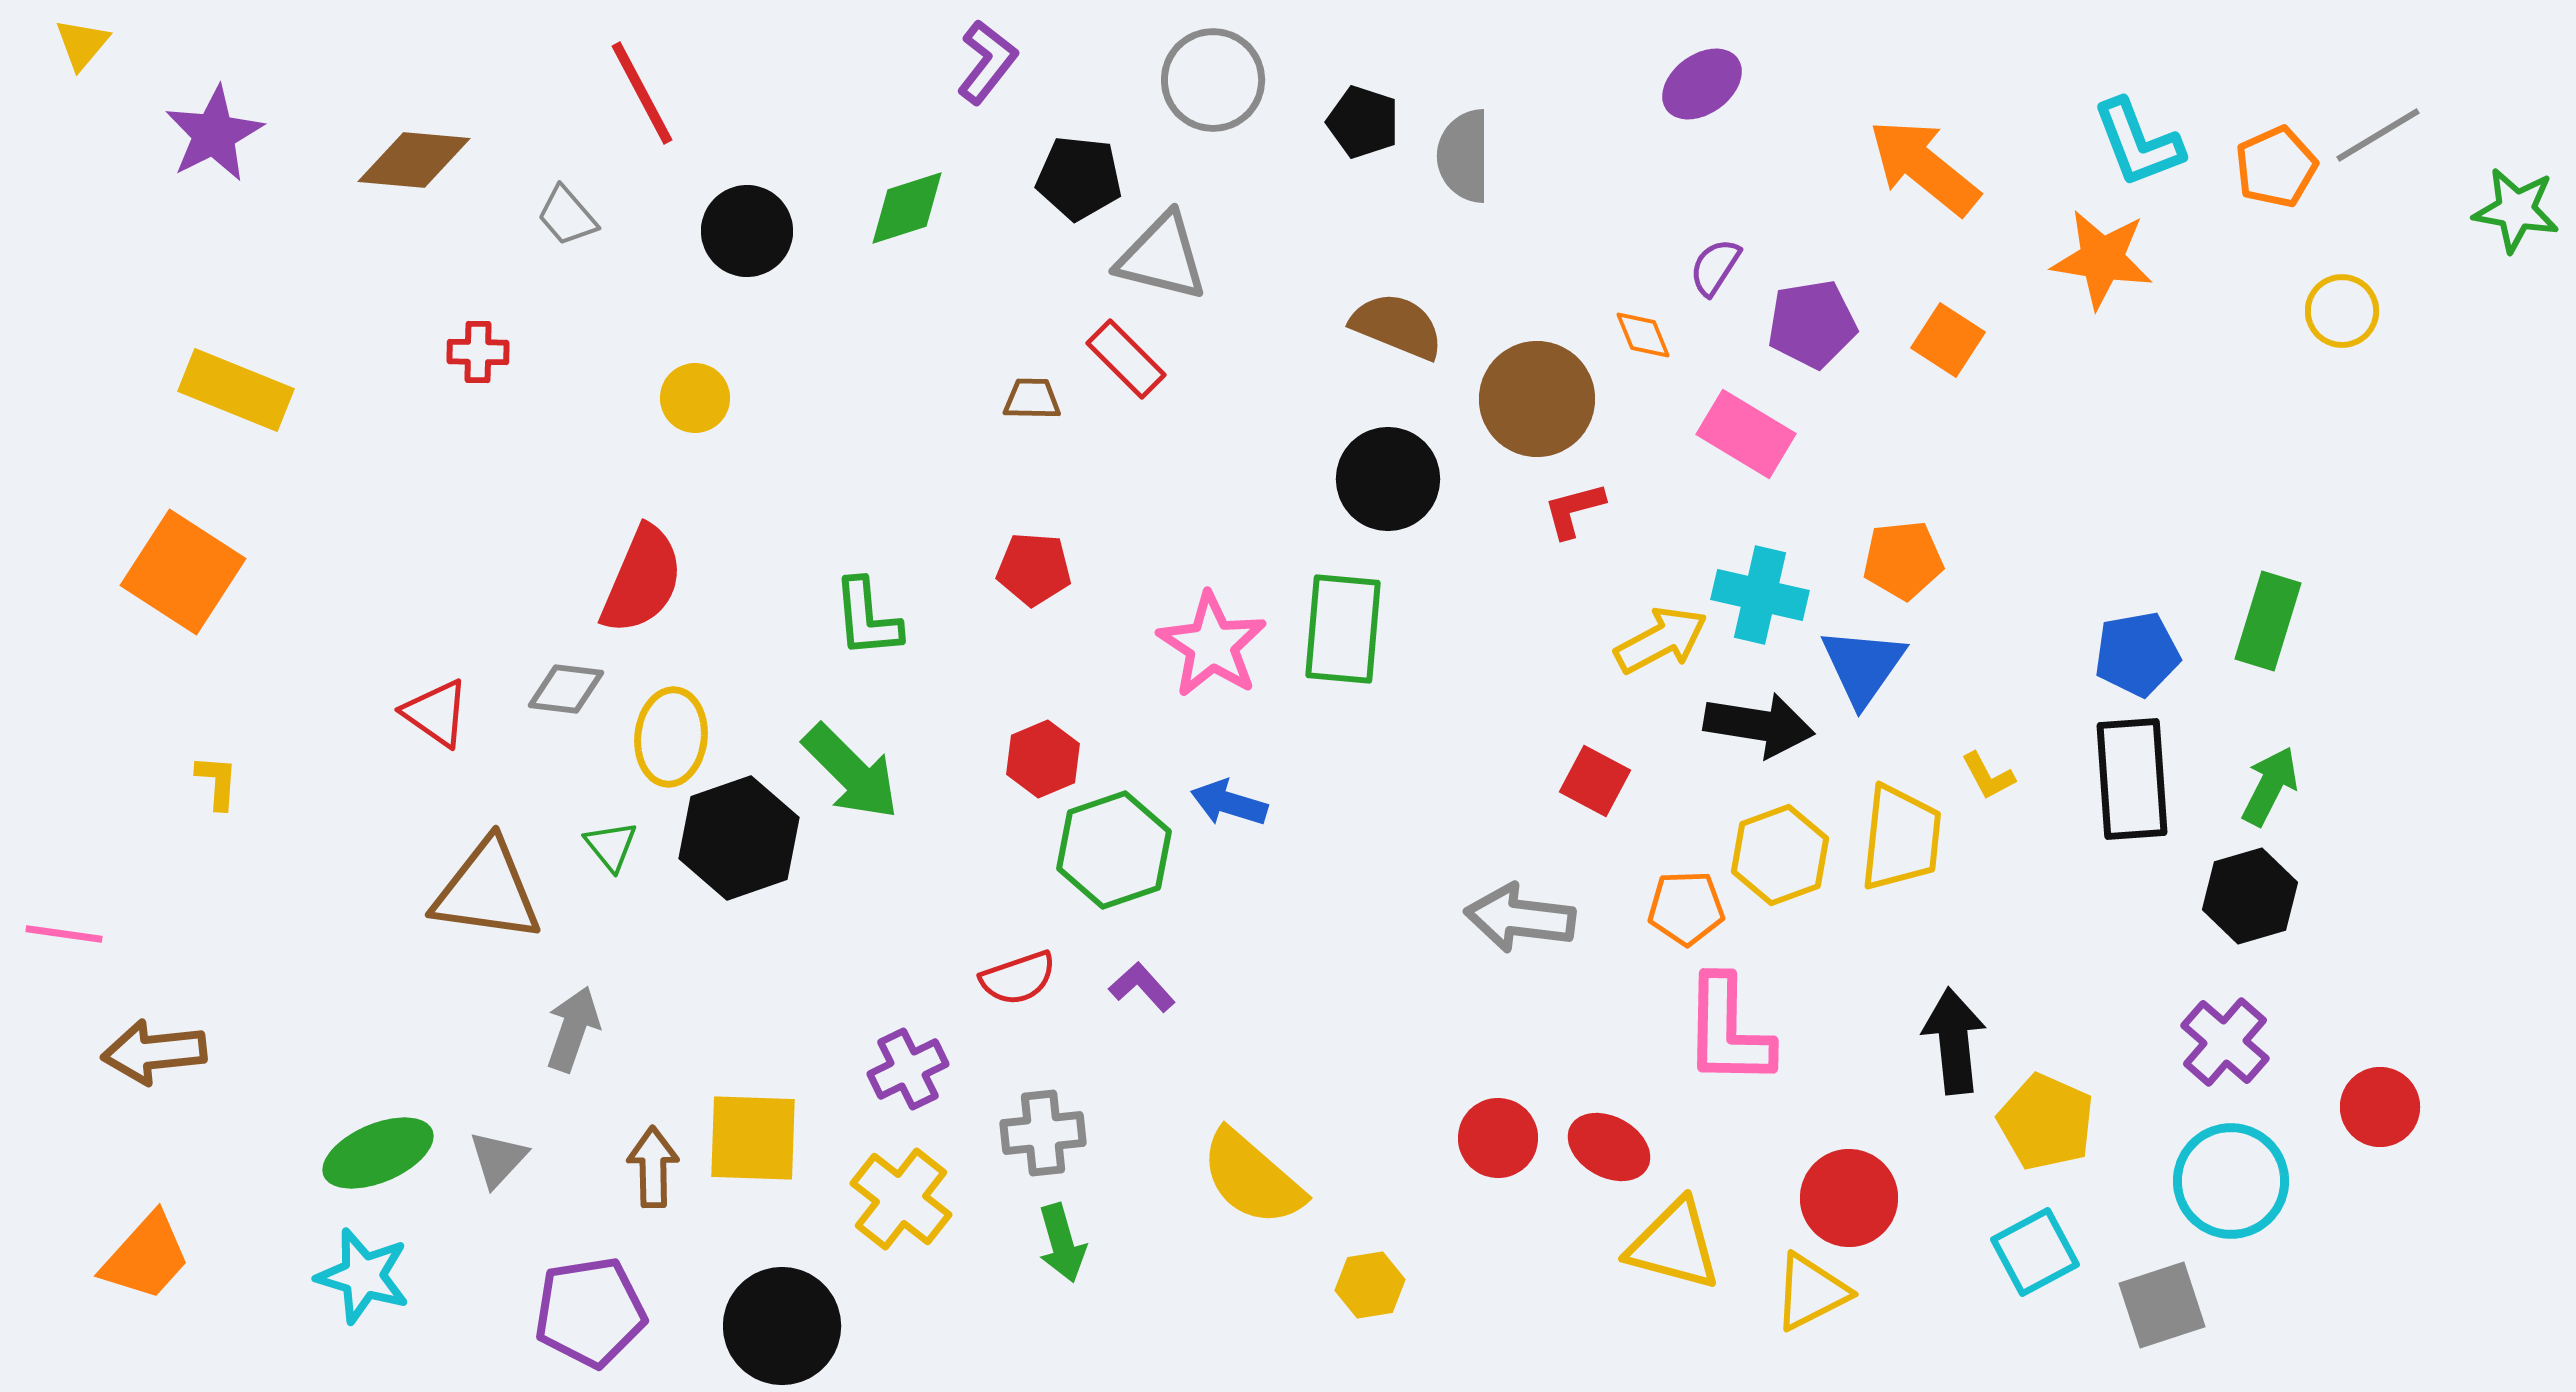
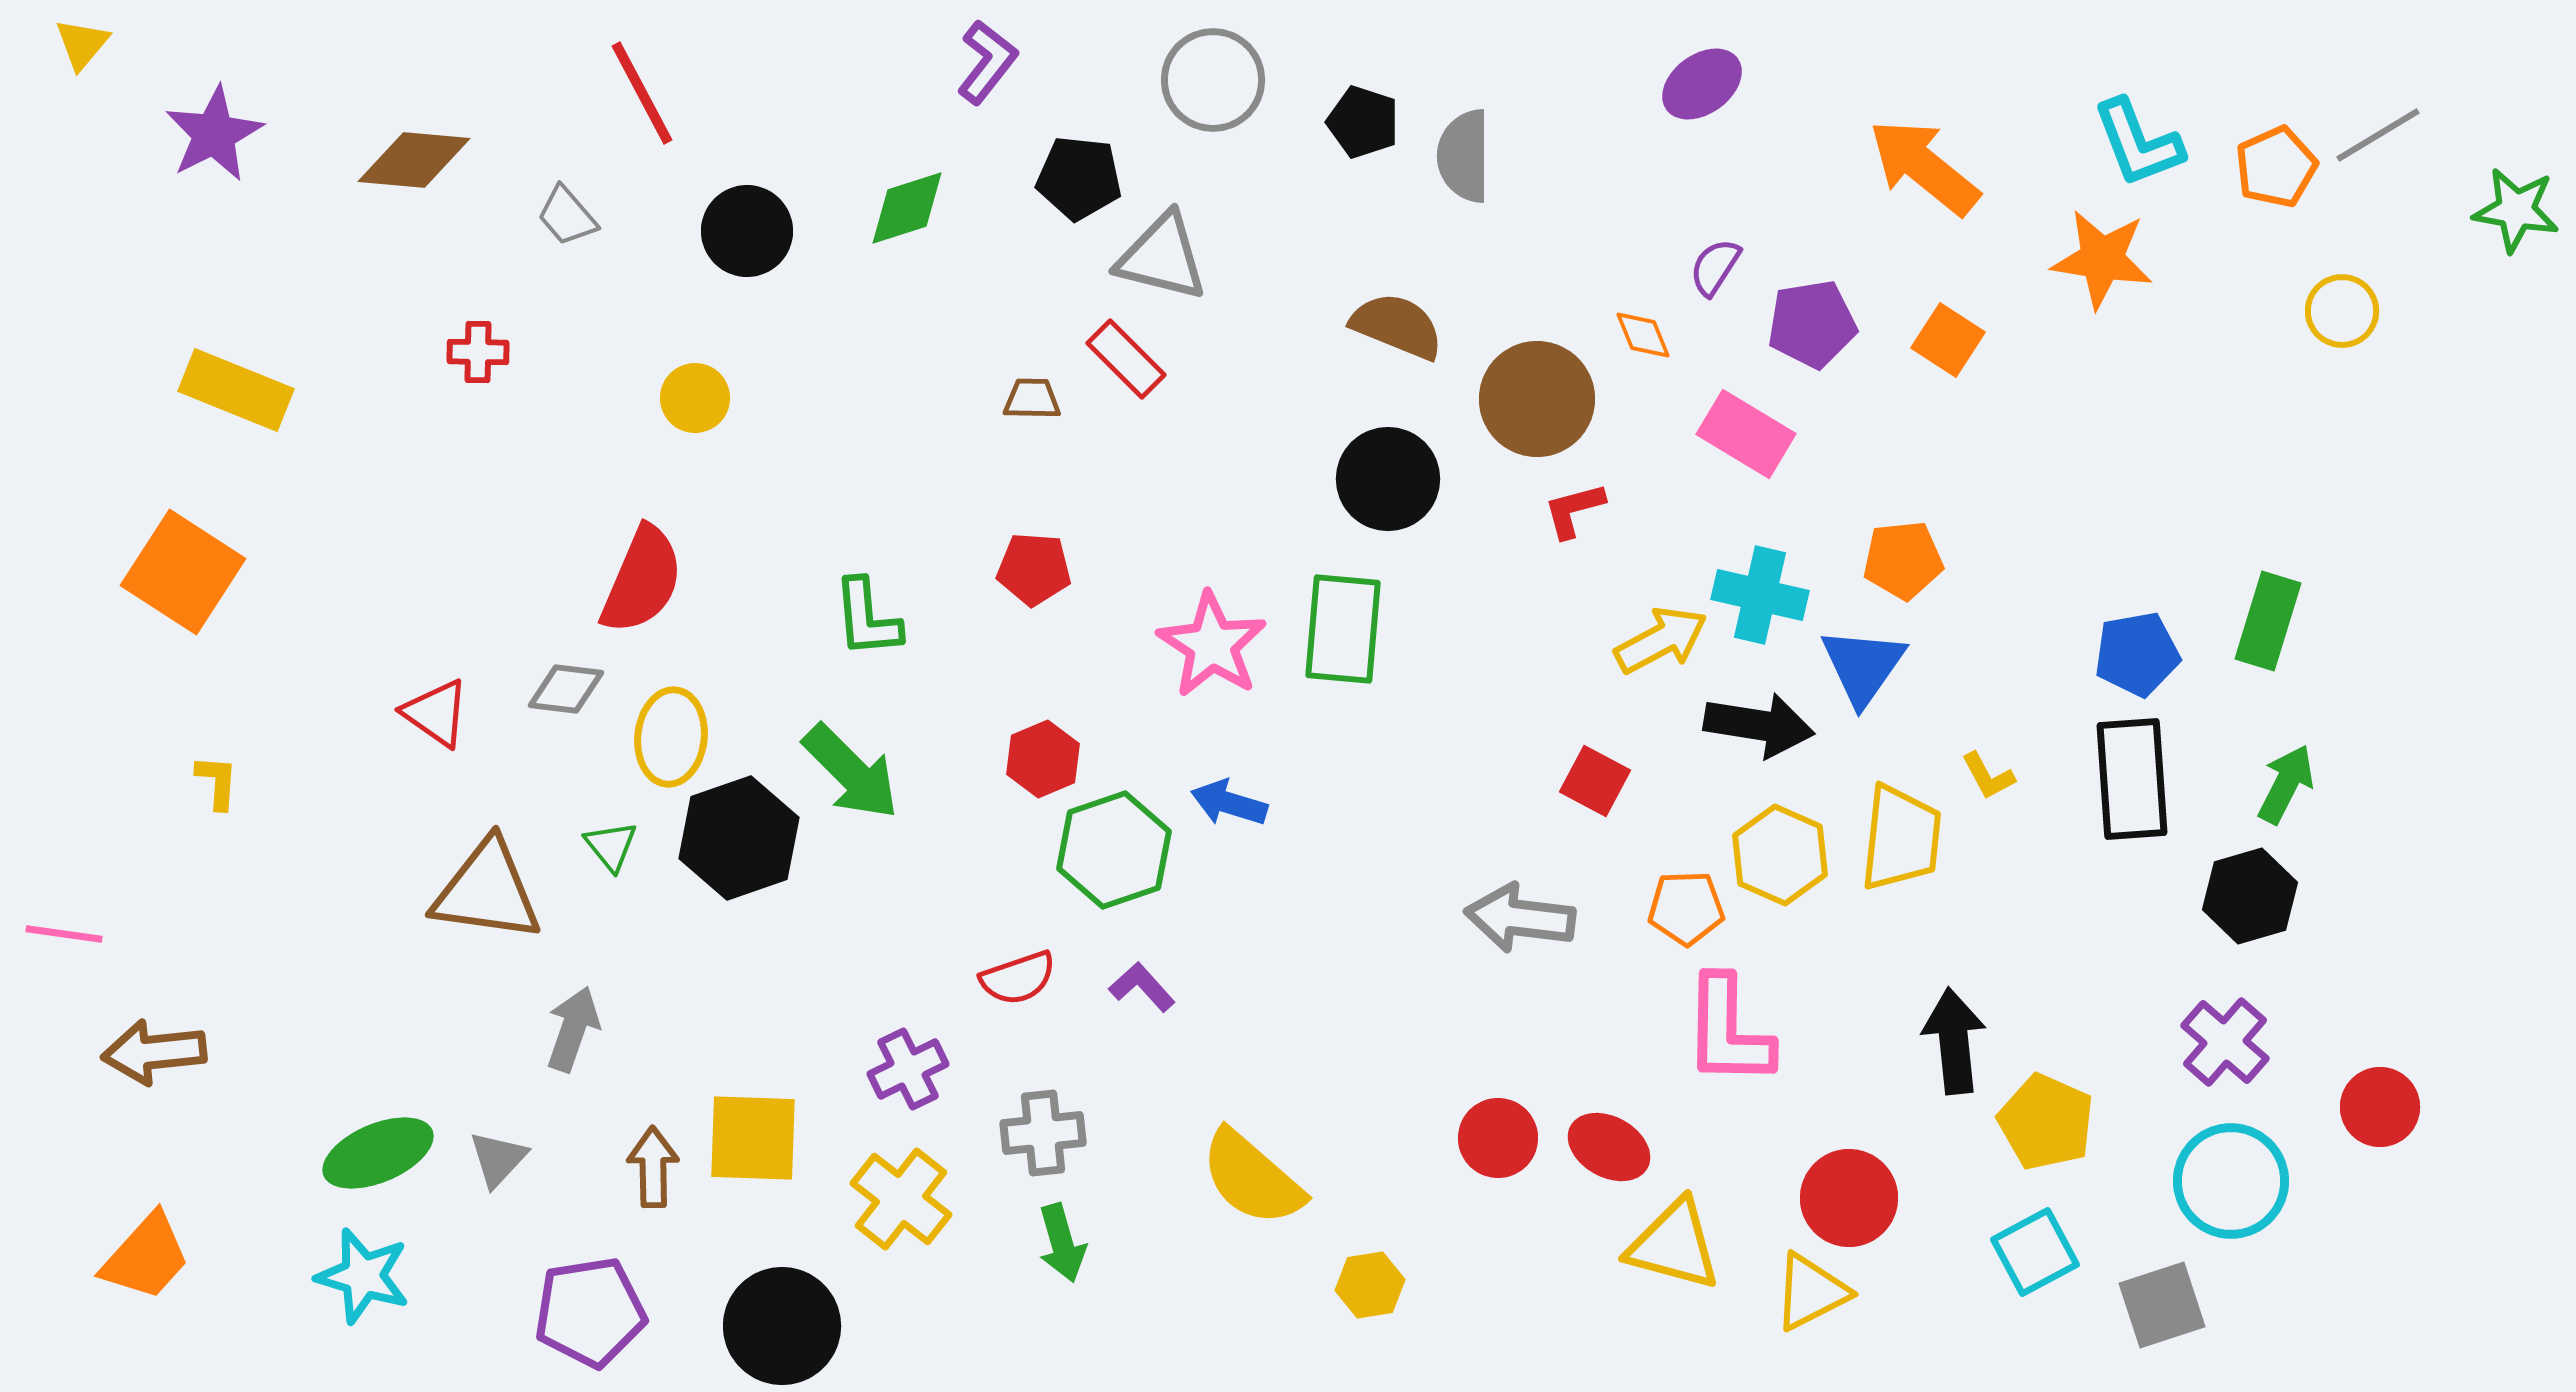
green arrow at (2270, 786): moved 16 px right, 2 px up
yellow hexagon at (1780, 855): rotated 16 degrees counterclockwise
